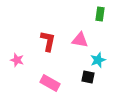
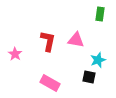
pink triangle: moved 4 px left
pink star: moved 2 px left, 6 px up; rotated 16 degrees clockwise
black square: moved 1 px right
